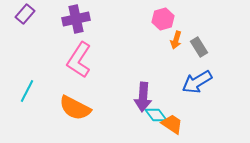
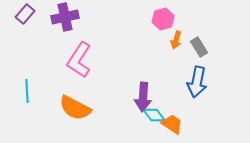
purple cross: moved 11 px left, 2 px up
blue arrow: rotated 48 degrees counterclockwise
cyan line: rotated 30 degrees counterclockwise
cyan diamond: moved 2 px left
